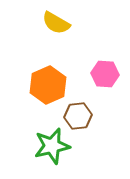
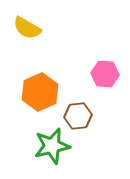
yellow semicircle: moved 29 px left, 5 px down
orange hexagon: moved 8 px left, 7 px down
